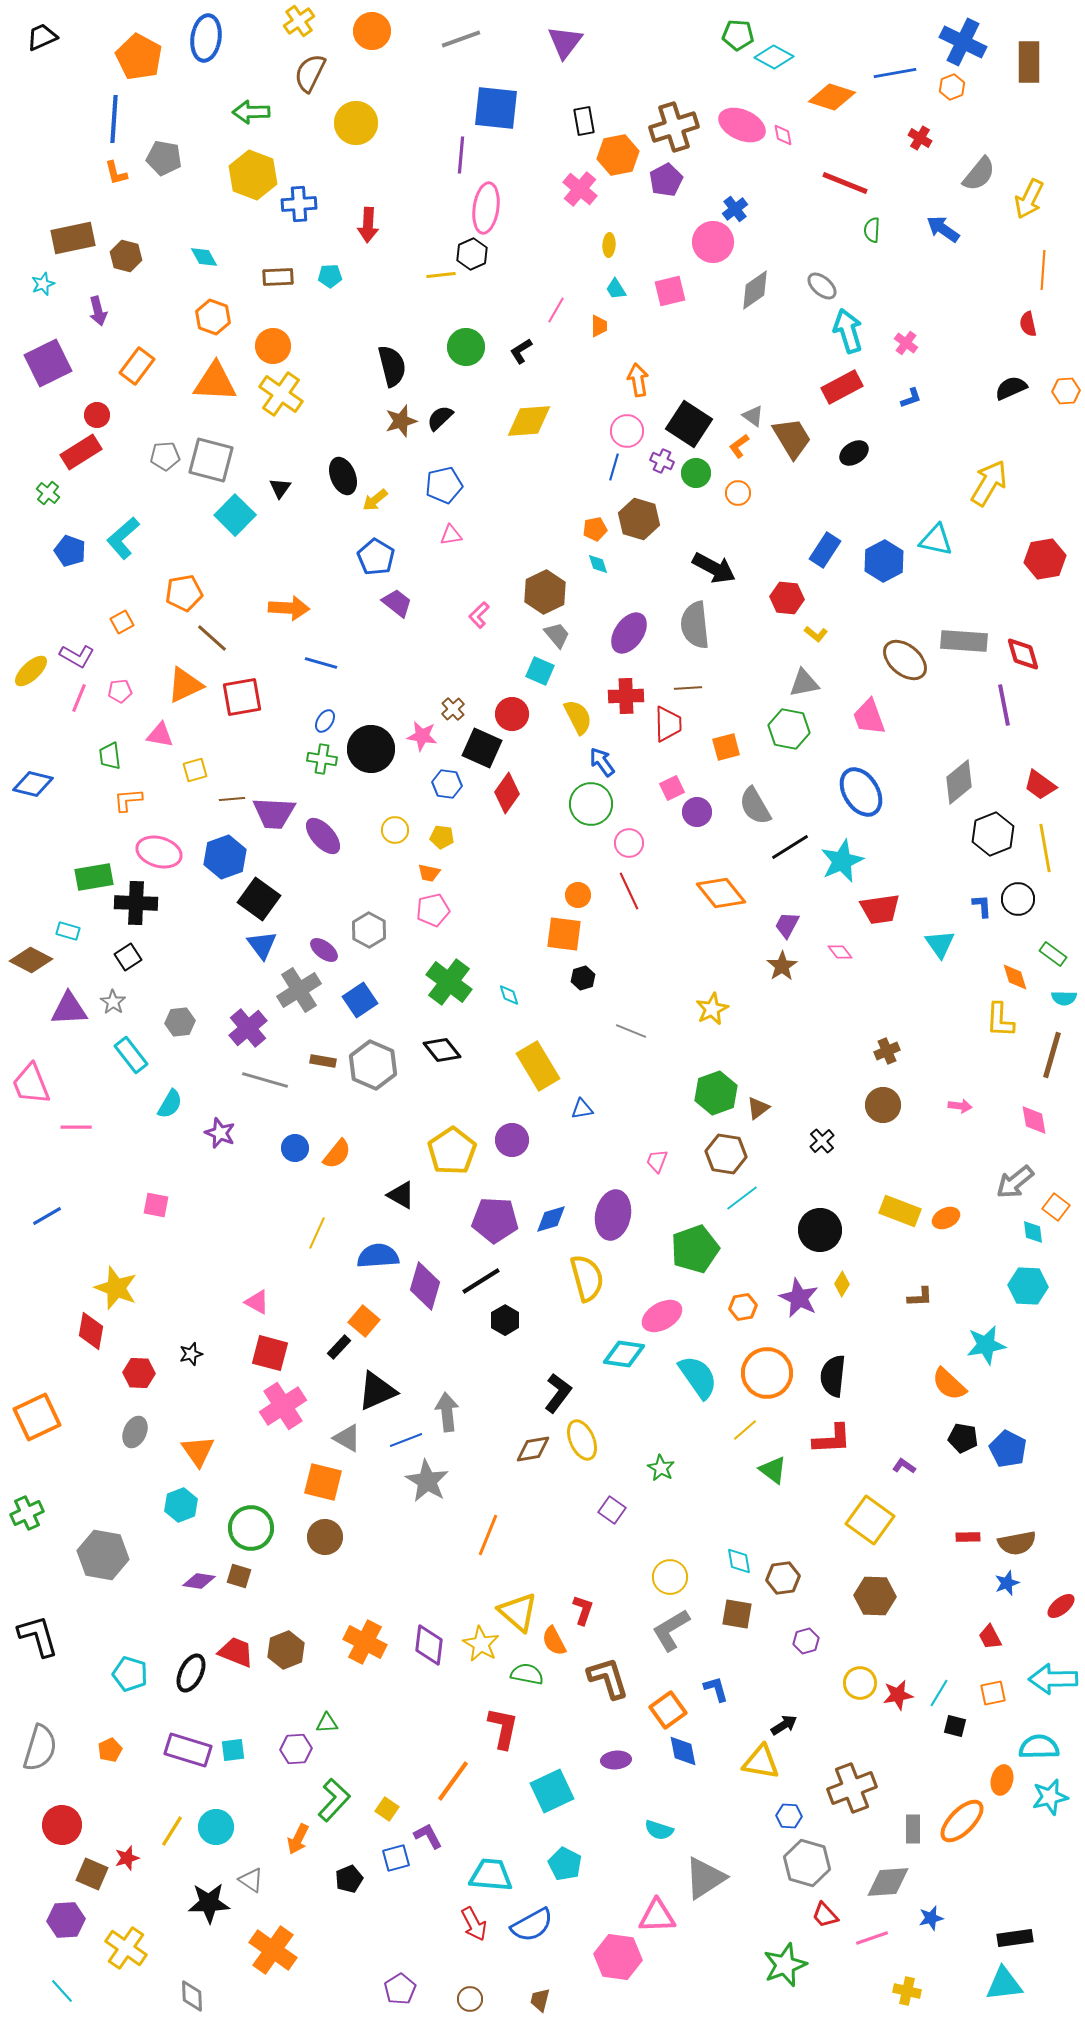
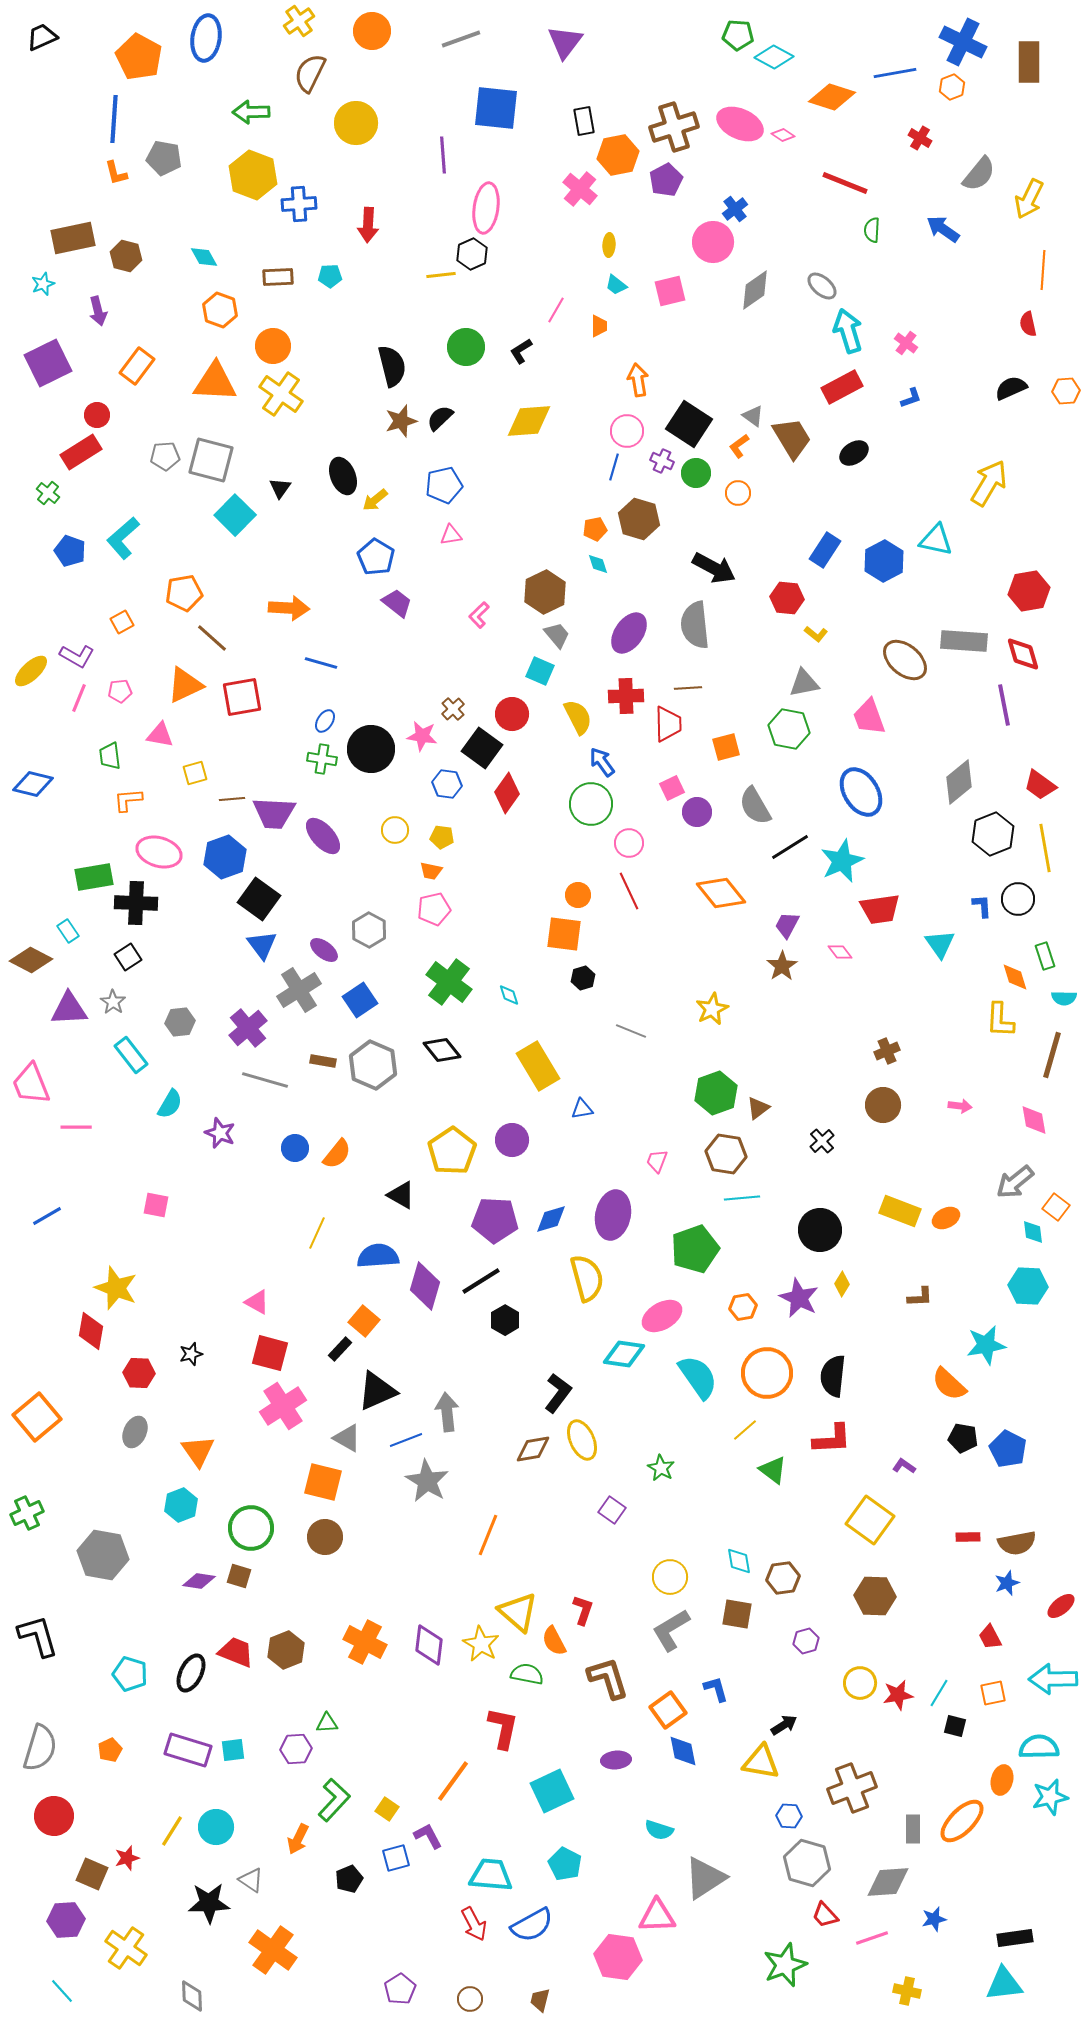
pink ellipse at (742, 125): moved 2 px left, 1 px up
pink diamond at (783, 135): rotated 45 degrees counterclockwise
purple line at (461, 155): moved 18 px left; rotated 9 degrees counterclockwise
cyan trapezoid at (616, 289): moved 4 px up; rotated 20 degrees counterclockwise
orange hexagon at (213, 317): moved 7 px right, 7 px up
red hexagon at (1045, 559): moved 16 px left, 32 px down
black square at (482, 748): rotated 12 degrees clockwise
yellow square at (195, 770): moved 3 px down
orange trapezoid at (429, 873): moved 2 px right, 2 px up
pink pentagon at (433, 910): moved 1 px right, 1 px up
cyan rectangle at (68, 931): rotated 40 degrees clockwise
green rectangle at (1053, 954): moved 8 px left, 2 px down; rotated 36 degrees clockwise
cyan line at (742, 1198): rotated 32 degrees clockwise
black rectangle at (339, 1347): moved 1 px right, 2 px down
orange square at (37, 1417): rotated 15 degrees counterclockwise
red circle at (62, 1825): moved 8 px left, 9 px up
blue star at (931, 1918): moved 3 px right, 1 px down
